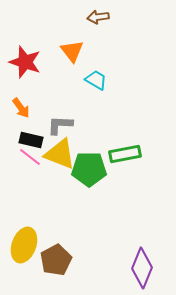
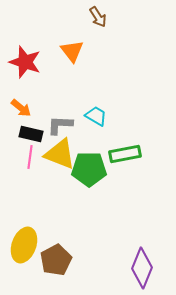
brown arrow: rotated 115 degrees counterclockwise
cyan trapezoid: moved 36 px down
orange arrow: rotated 15 degrees counterclockwise
black rectangle: moved 6 px up
pink line: rotated 60 degrees clockwise
